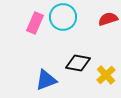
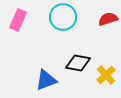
pink rectangle: moved 17 px left, 3 px up
